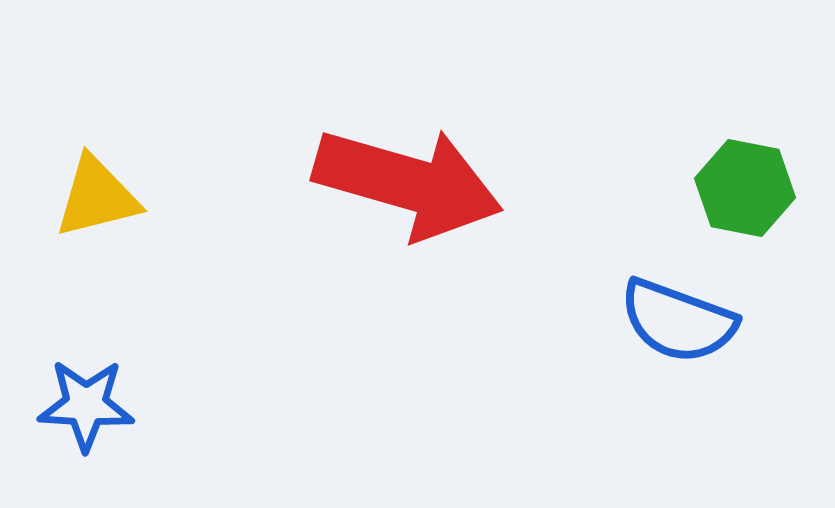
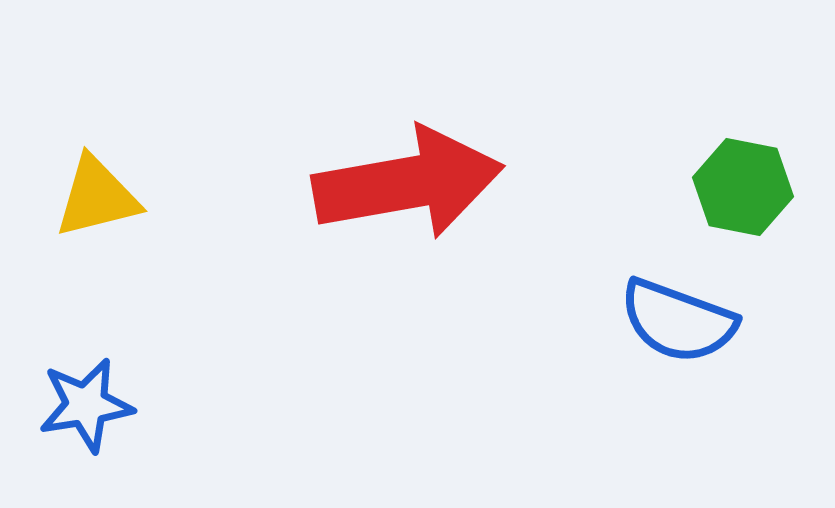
red arrow: rotated 26 degrees counterclockwise
green hexagon: moved 2 px left, 1 px up
blue star: rotated 12 degrees counterclockwise
